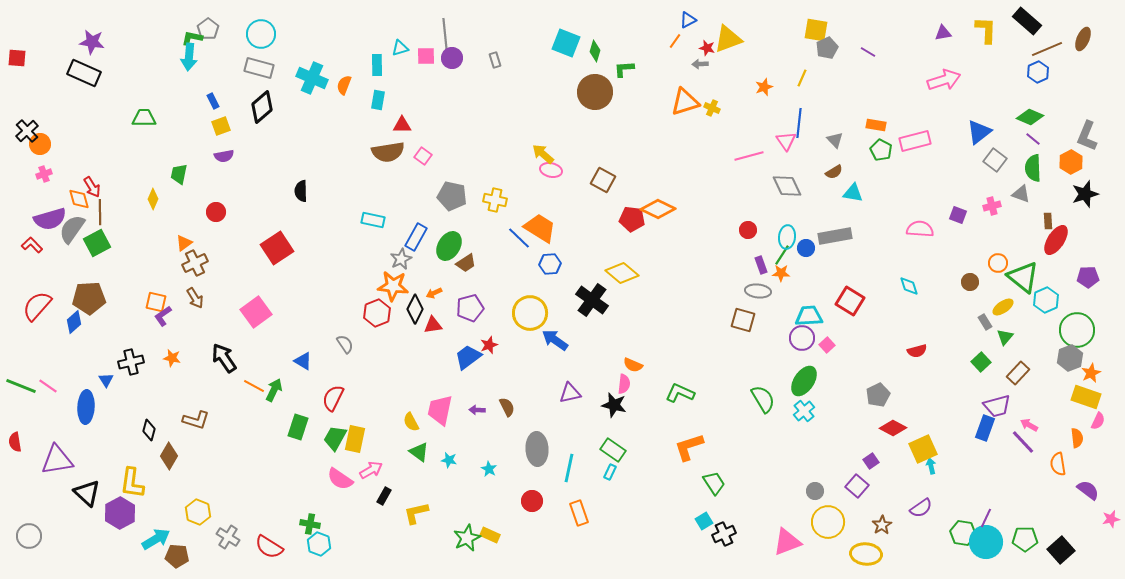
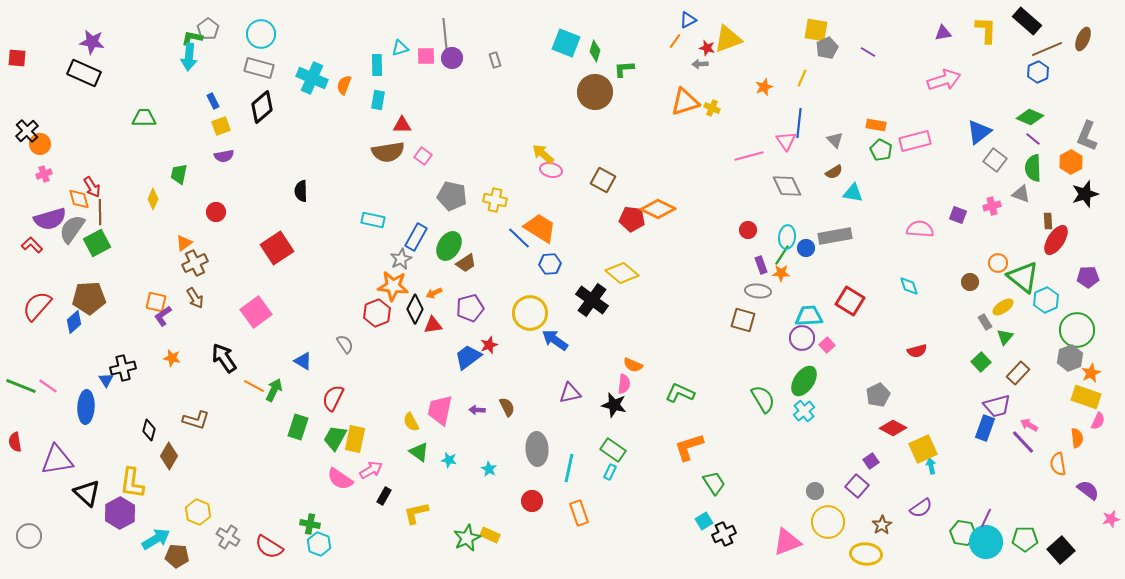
black cross at (131, 362): moved 8 px left, 6 px down
